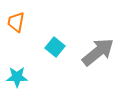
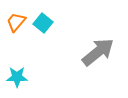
orange trapezoid: rotated 30 degrees clockwise
cyan square: moved 12 px left, 24 px up
